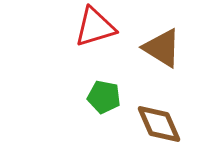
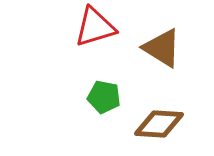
brown diamond: rotated 63 degrees counterclockwise
